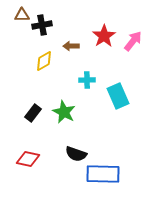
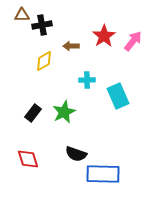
green star: rotated 20 degrees clockwise
red diamond: rotated 60 degrees clockwise
